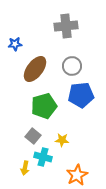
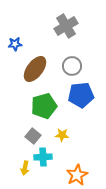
gray cross: rotated 25 degrees counterclockwise
yellow star: moved 5 px up
cyan cross: rotated 18 degrees counterclockwise
